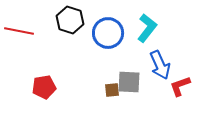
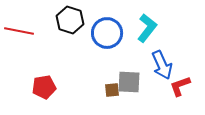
blue circle: moved 1 px left
blue arrow: moved 2 px right
